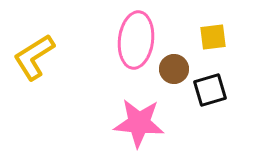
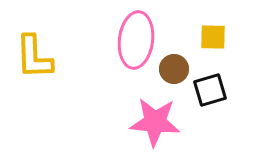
yellow square: rotated 8 degrees clockwise
yellow L-shape: rotated 60 degrees counterclockwise
pink star: moved 16 px right, 1 px up
